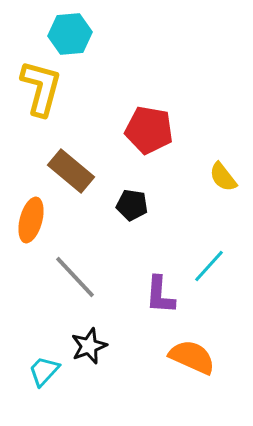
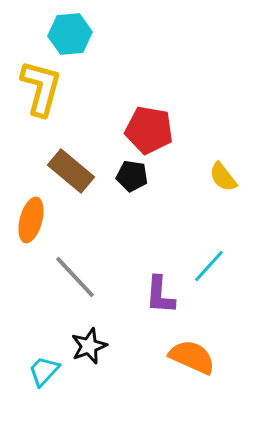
black pentagon: moved 29 px up
